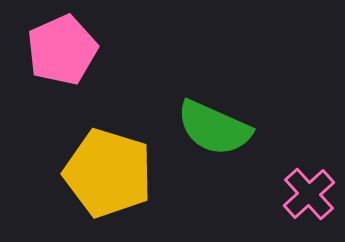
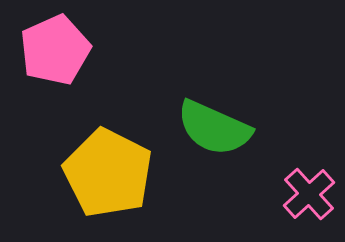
pink pentagon: moved 7 px left
yellow pentagon: rotated 10 degrees clockwise
